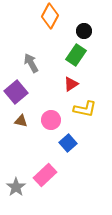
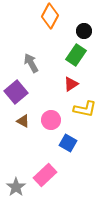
brown triangle: moved 2 px right; rotated 16 degrees clockwise
blue square: rotated 18 degrees counterclockwise
